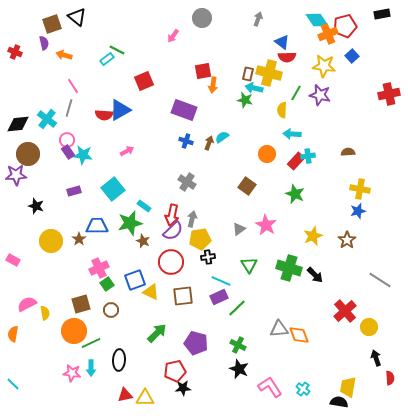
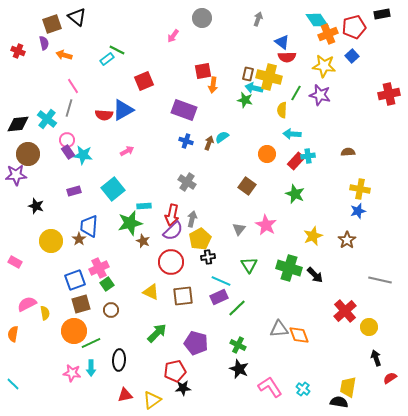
red pentagon at (345, 26): moved 9 px right, 1 px down
red cross at (15, 52): moved 3 px right, 1 px up
yellow cross at (269, 73): moved 4 px down
blue triangle at (120, 110): moved 3 px right
cyan rectangle at (144, 206): rotated 40 degrees counterclockwise
blue trapezoid at (97, 226): moved 8 px left; rotated 85 degrees counterclockwise
gray triangle at (239, 229): rotated 16 degrees counterclockwise
yellow pentagon at (200, 239): rotated 20 degrees counterclockwise
pink rectangle at (13, 260): moved 2 px right, 2 px down
blue square at (135, 280): moved 60 px left
gray line at (380, 280): rotated 20 degrees counterclockwise
red semicircle at (390, 378): rotated 120 degrees counterclockwise
yellow triangle at (145, 398): moved 7 px right, 2 px down; rotated 36 degrees counterclockwise
